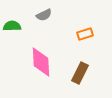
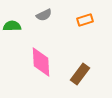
orange rectangle: moved 14 px up
brown rectangle: moved 1 px down; rotated 10 degrees clockwise
